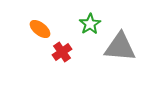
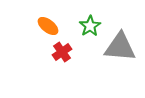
green star: moved 2 px down
orange ellipse: moved 8 px right, 3 px up
